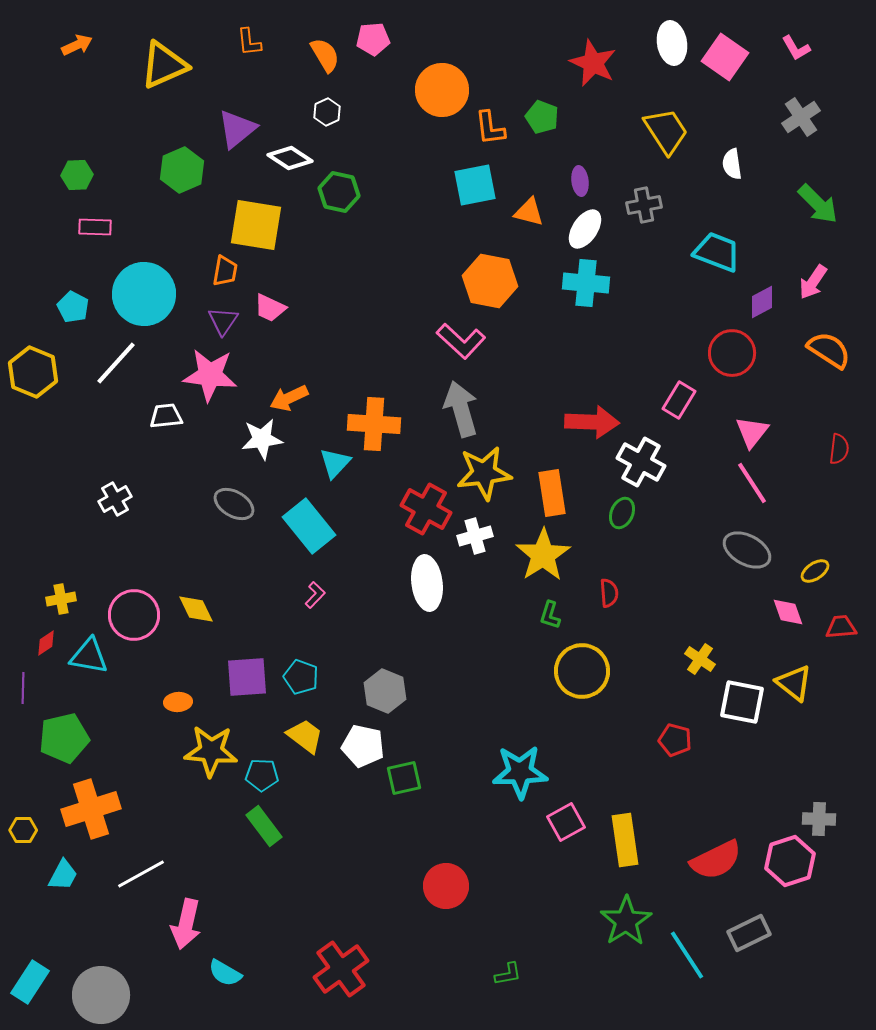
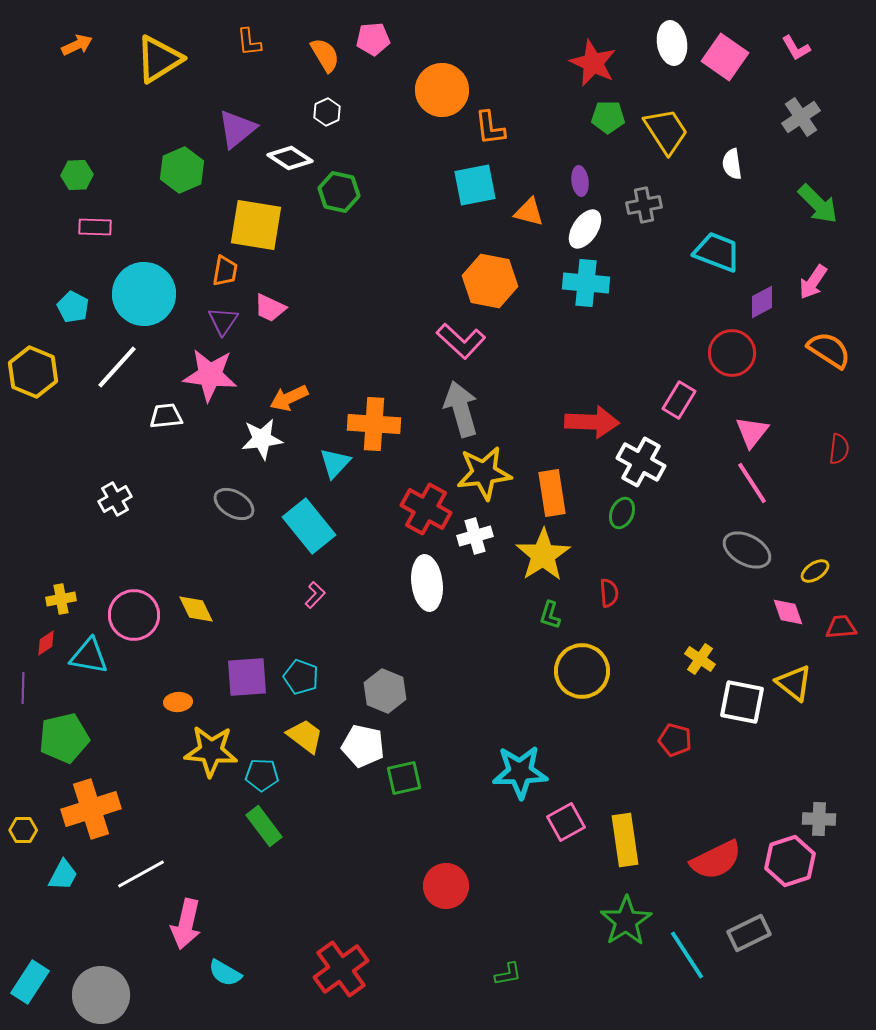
yellow triangle at (164, 65): moved 5 px left, 6 px up; rotated 8 degrees counterclockwise
green pentagon at (542, 117): moved 66 px right; rotated 20 degrees counterclockwise
white line at (116, 363): moved 1 px right, 4 px down
